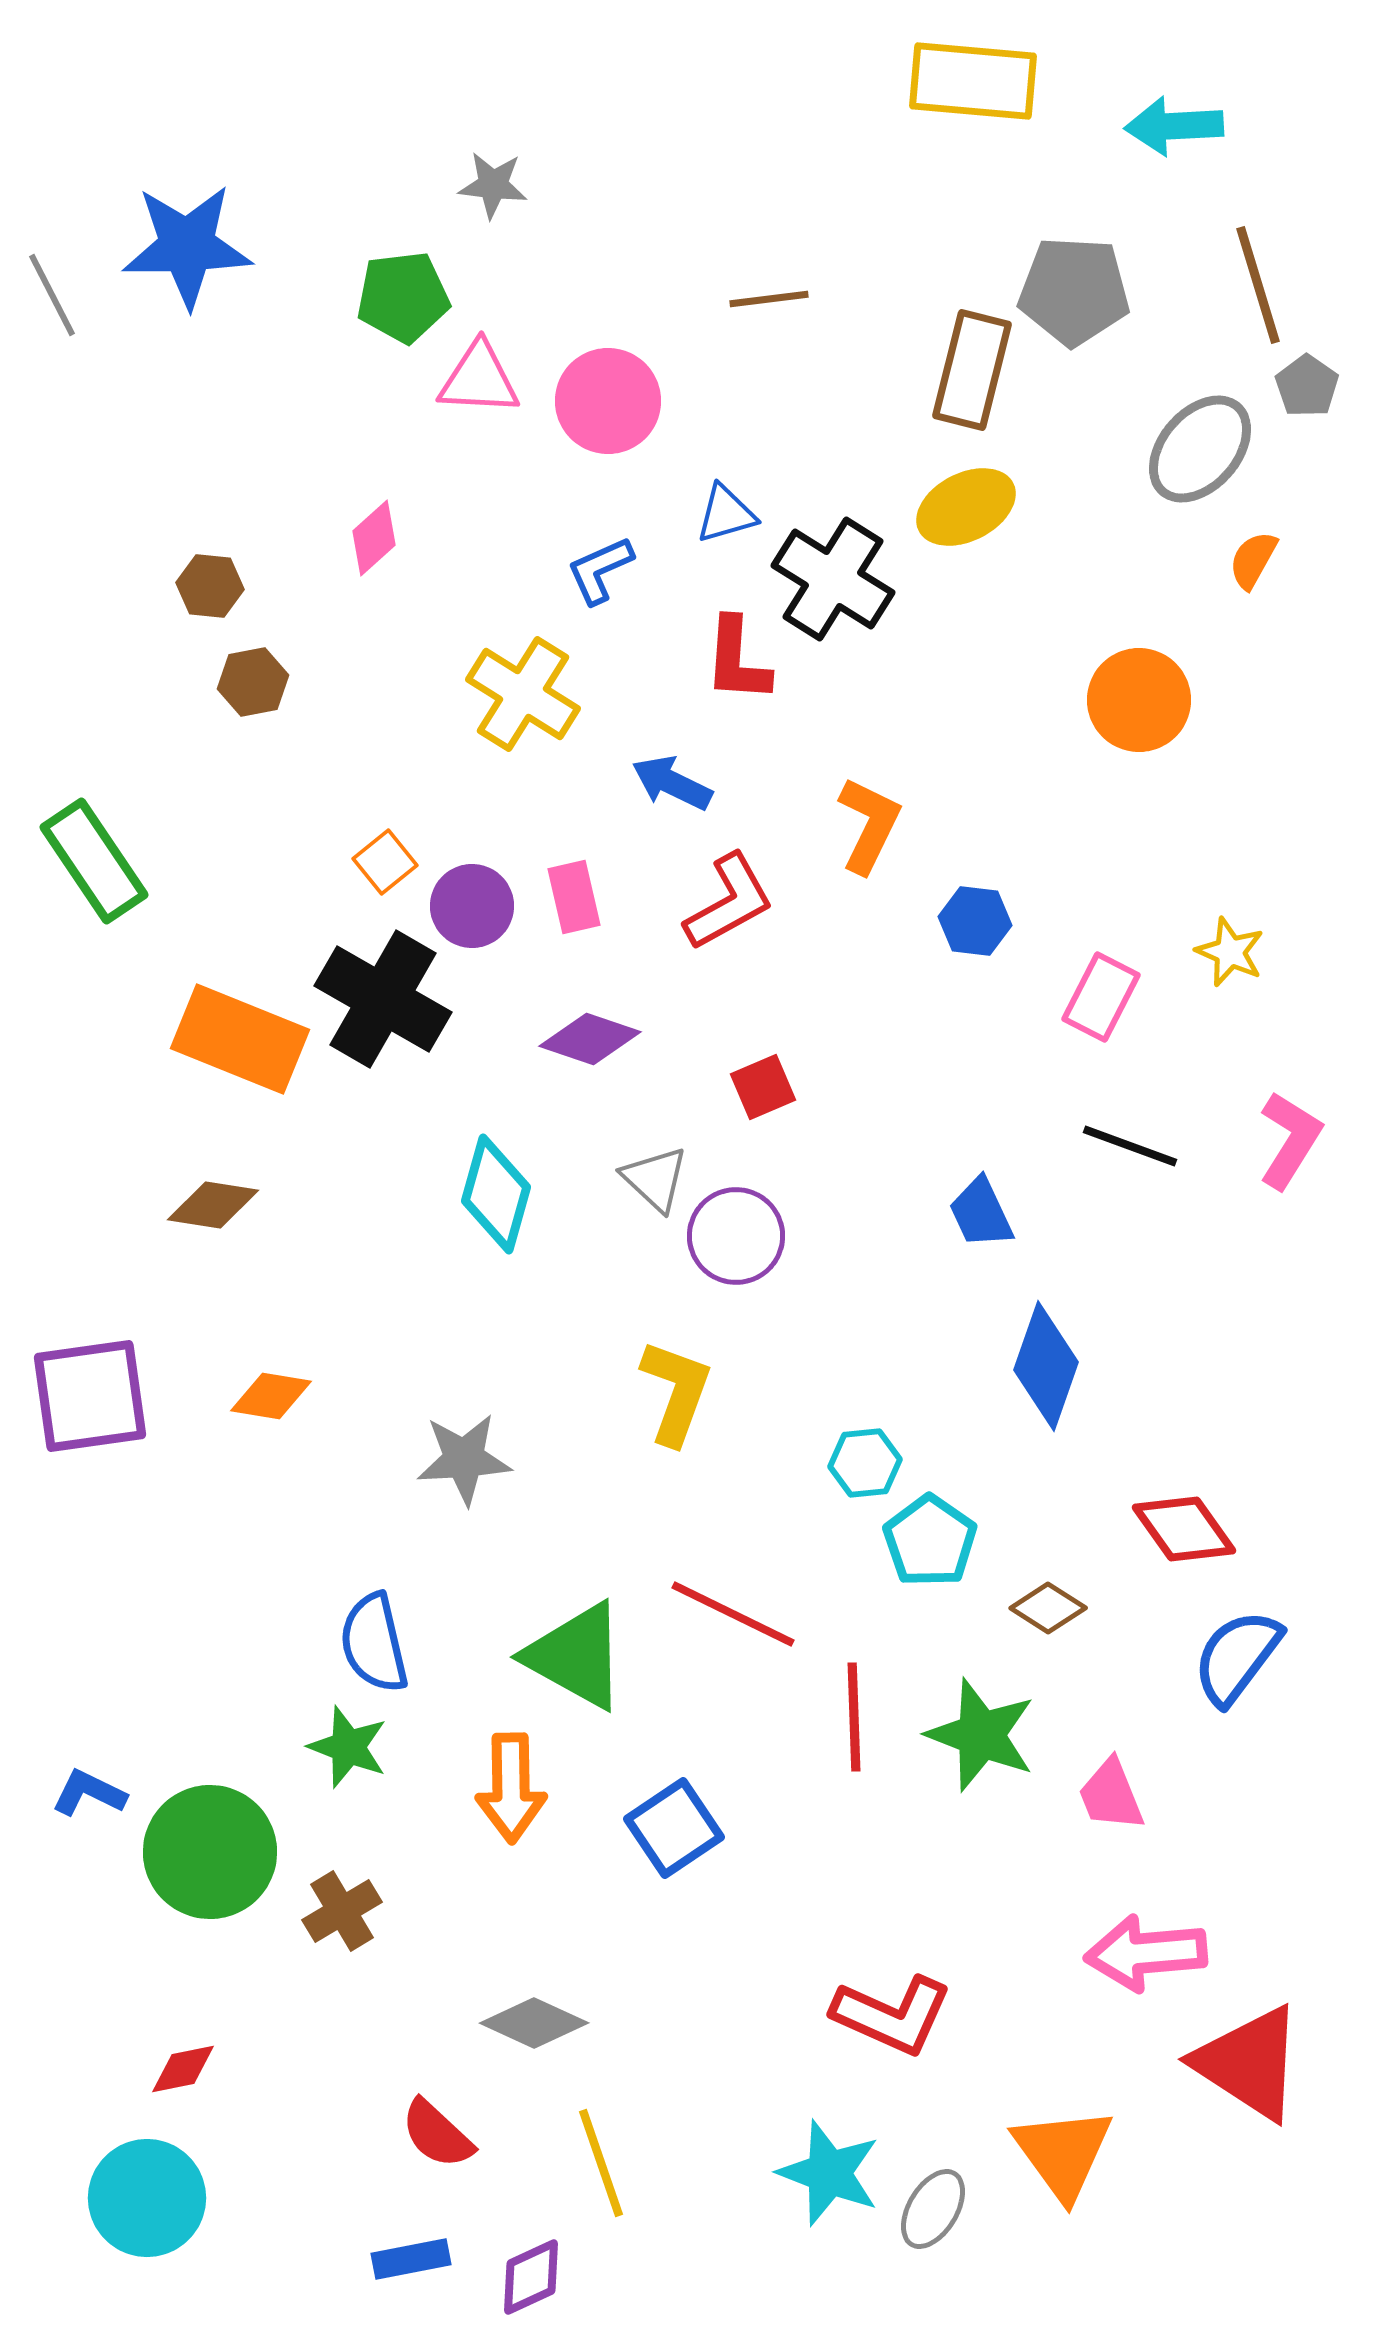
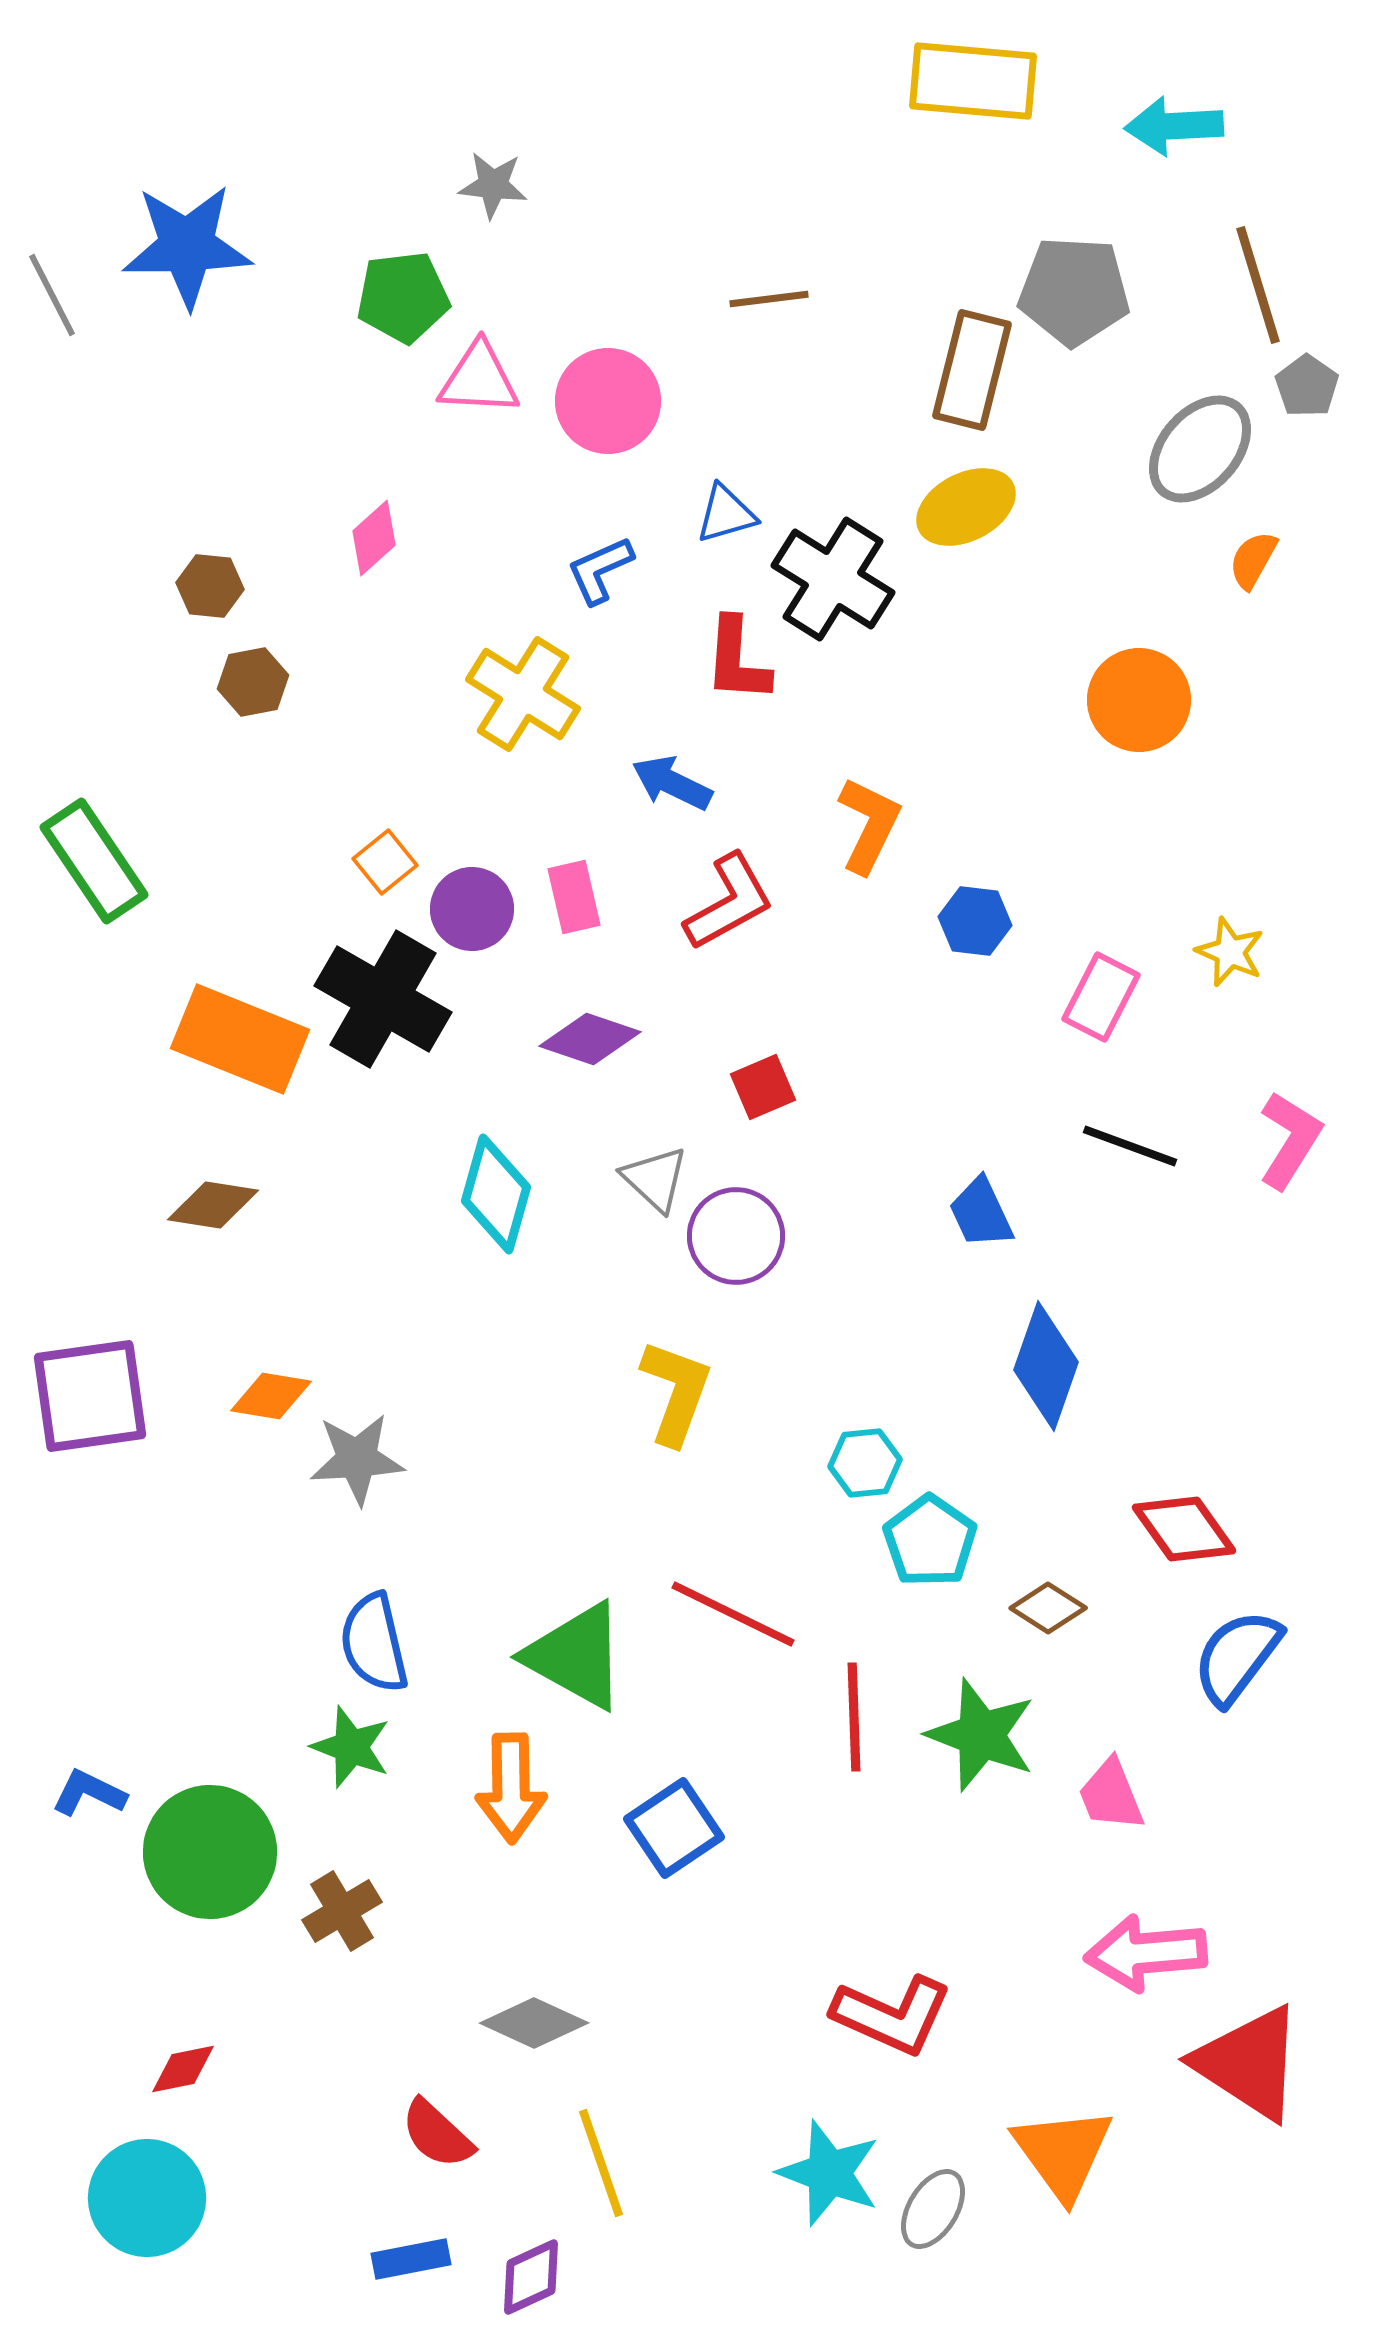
purple circle at (472, 906): moved 3 px down
gray star at (464, 1459): moved 107 px left
green star at (348, 1747): moved 3 px right
